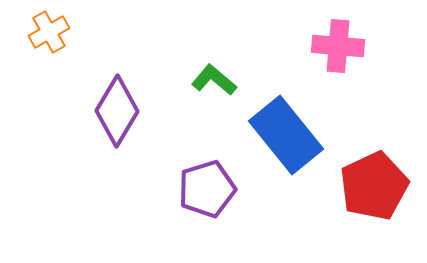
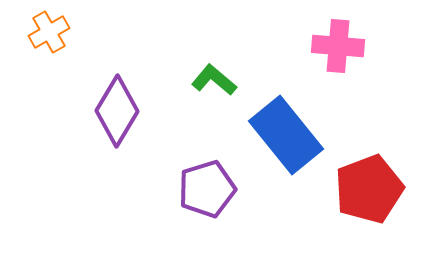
red pentagon: moved 5 px left, 3 px down; rotated 4 degrees clockwise
